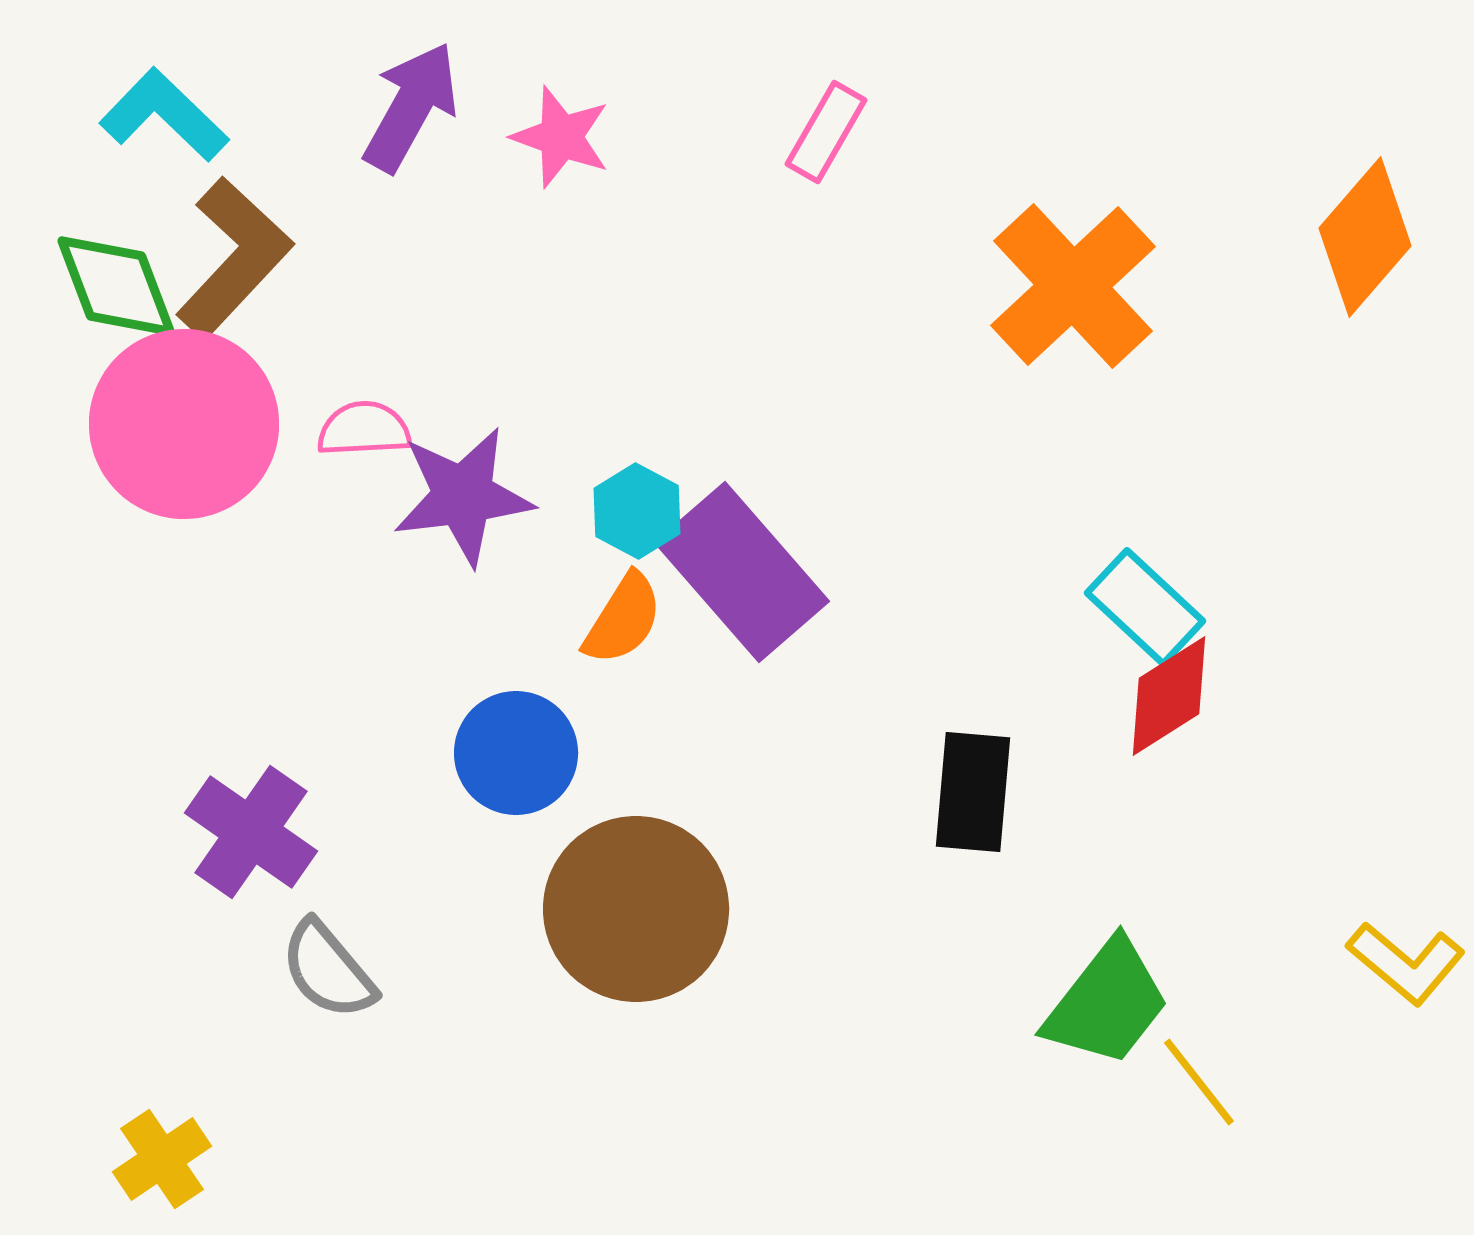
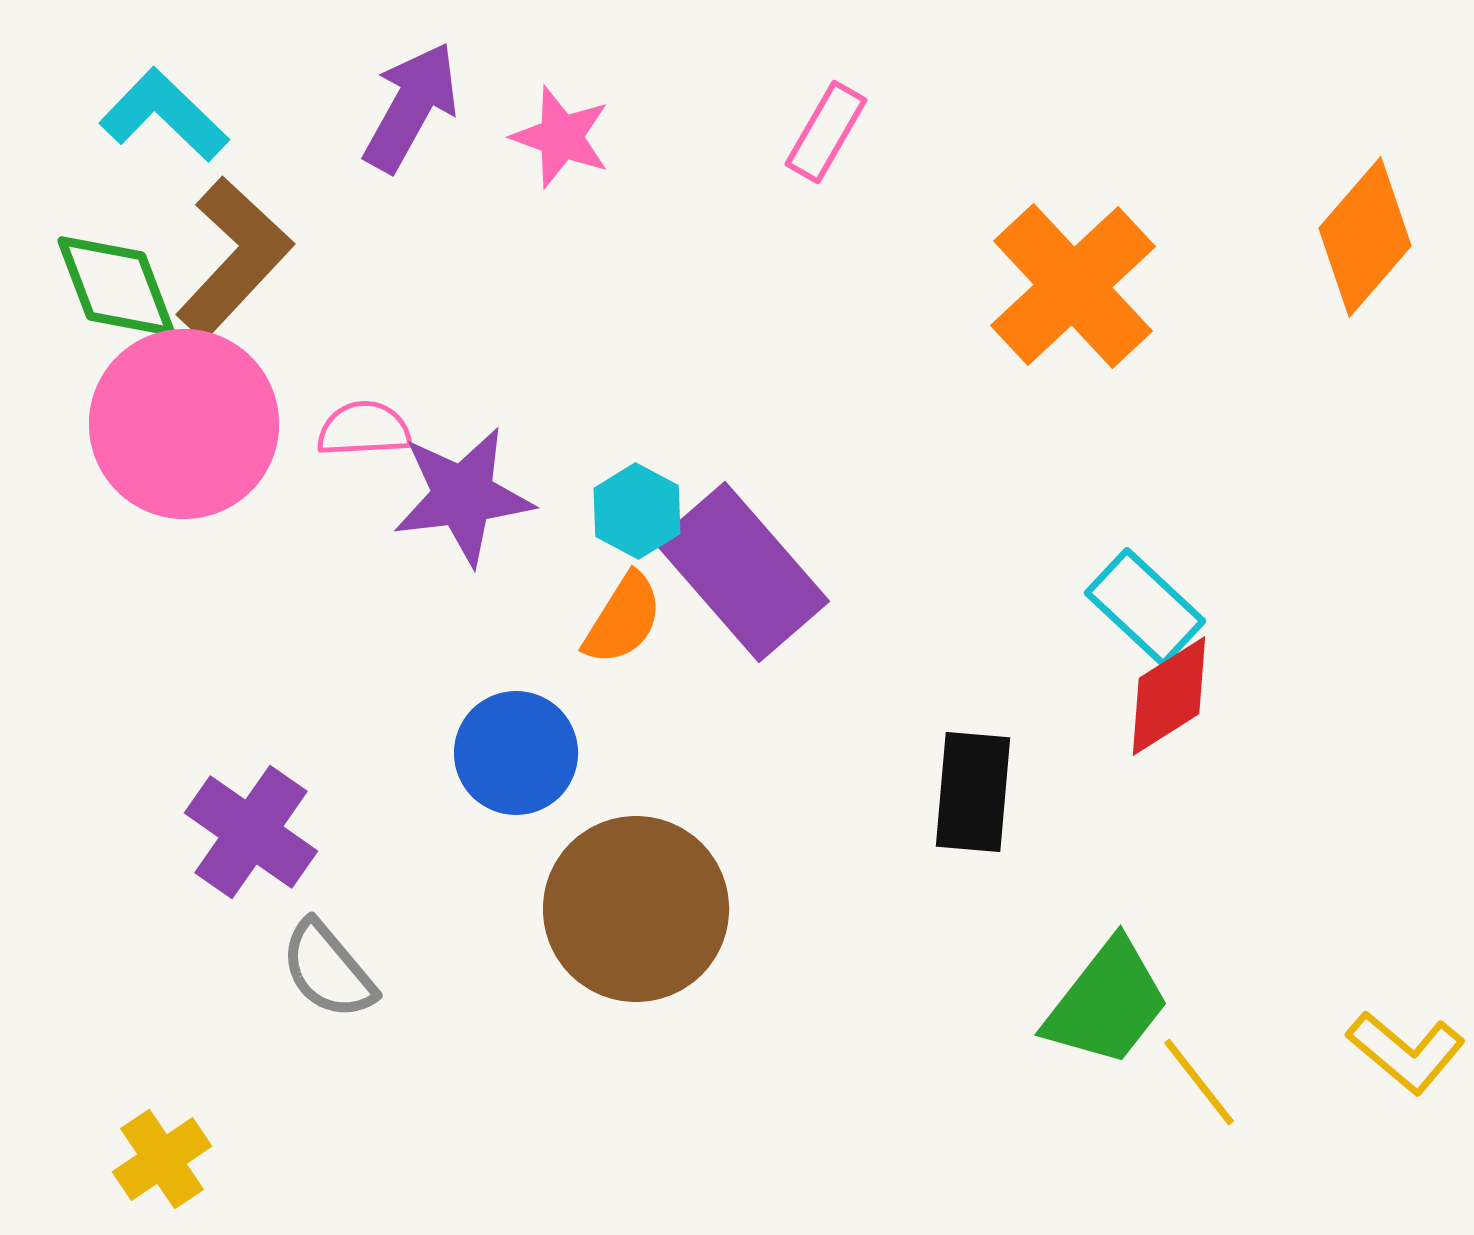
yellow L-shape: moved 89 px down
